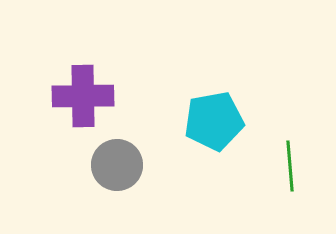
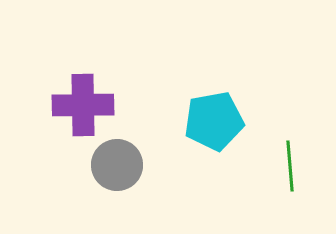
purple cross: moved 9 px down
